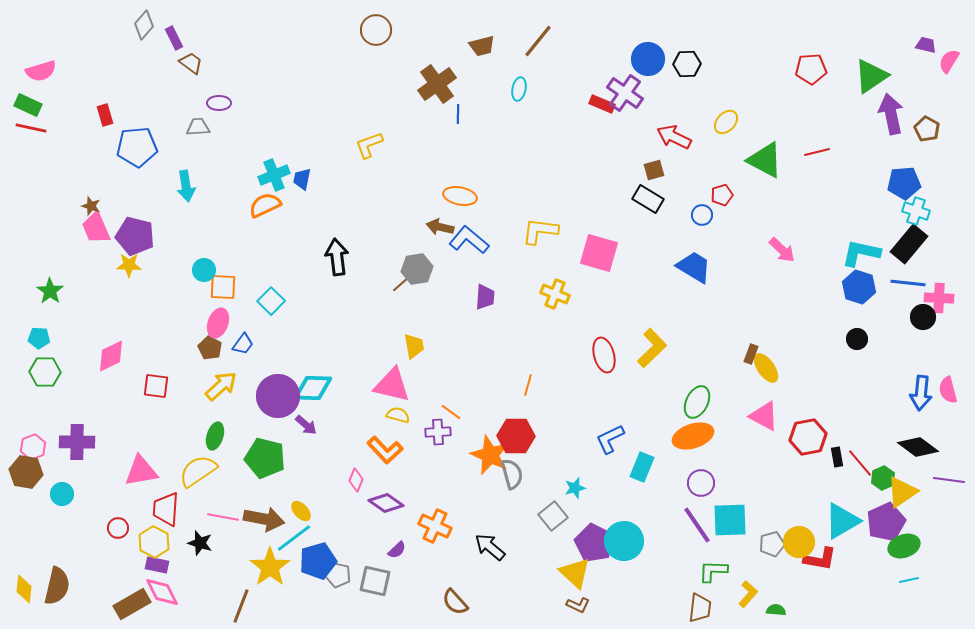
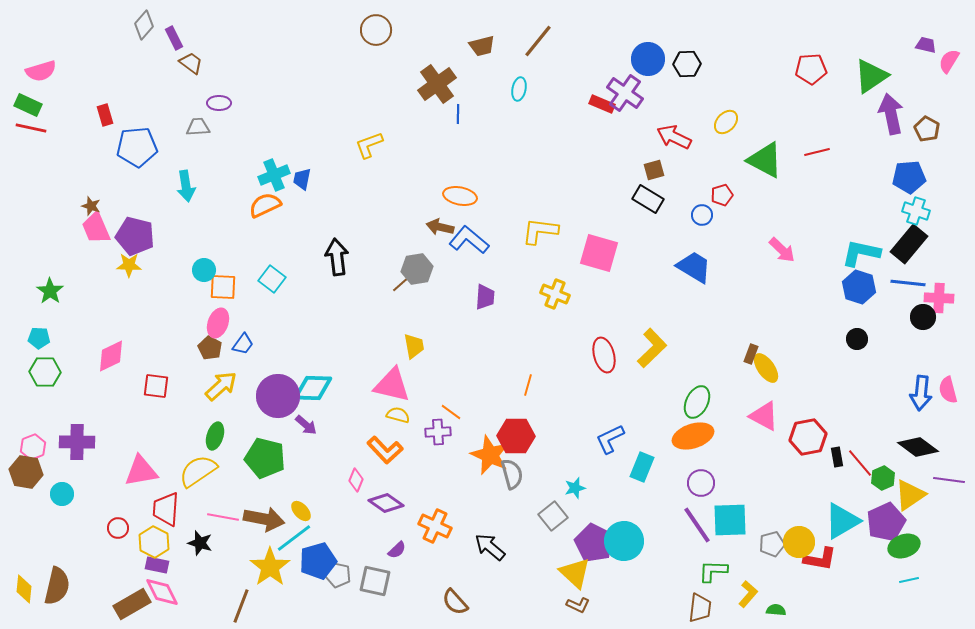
blue pentagon at (904, 183): moved 5 px right, 6 px up
cyan square at (271, 301): moved 1 px right, 22 px up; rotated 8 degrees counterclockwise
yellow triangle at (902, 492): moved 8 px right, 3 px down
